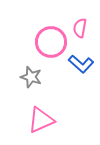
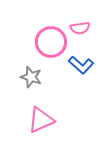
pink semicircle: rotated 108 degrees counterclockwise
blue L-shape: moved 1 px down
